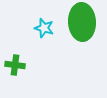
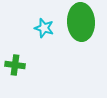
green ellipse: moved 1 px left
